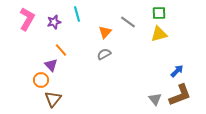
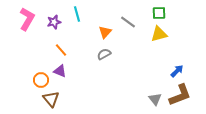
purple triangle: moved 9 px right, 6 px down; rotated 24 degrees counterclockwise
brown triangle: moved 2 px left; rotated 18 degrees counterclockwise
